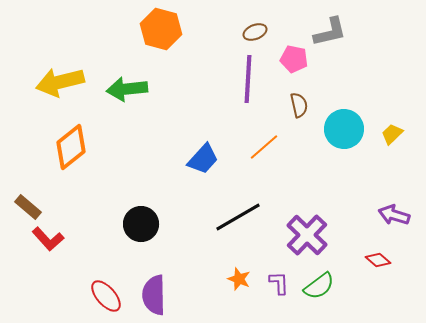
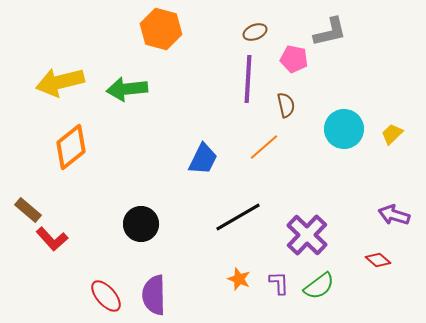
brown semicircle: moved 13 px left
blue trapezoid: rotated 16 degrees counterclockwise
brown rectangle: moved 3 px down
red L-shape: moved 4 px right
